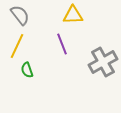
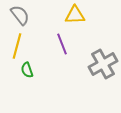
yellow triangle: moved 2 px right
yellow line: rotated 10 degrees counterclockwise
gray cross: moved 2 px down
